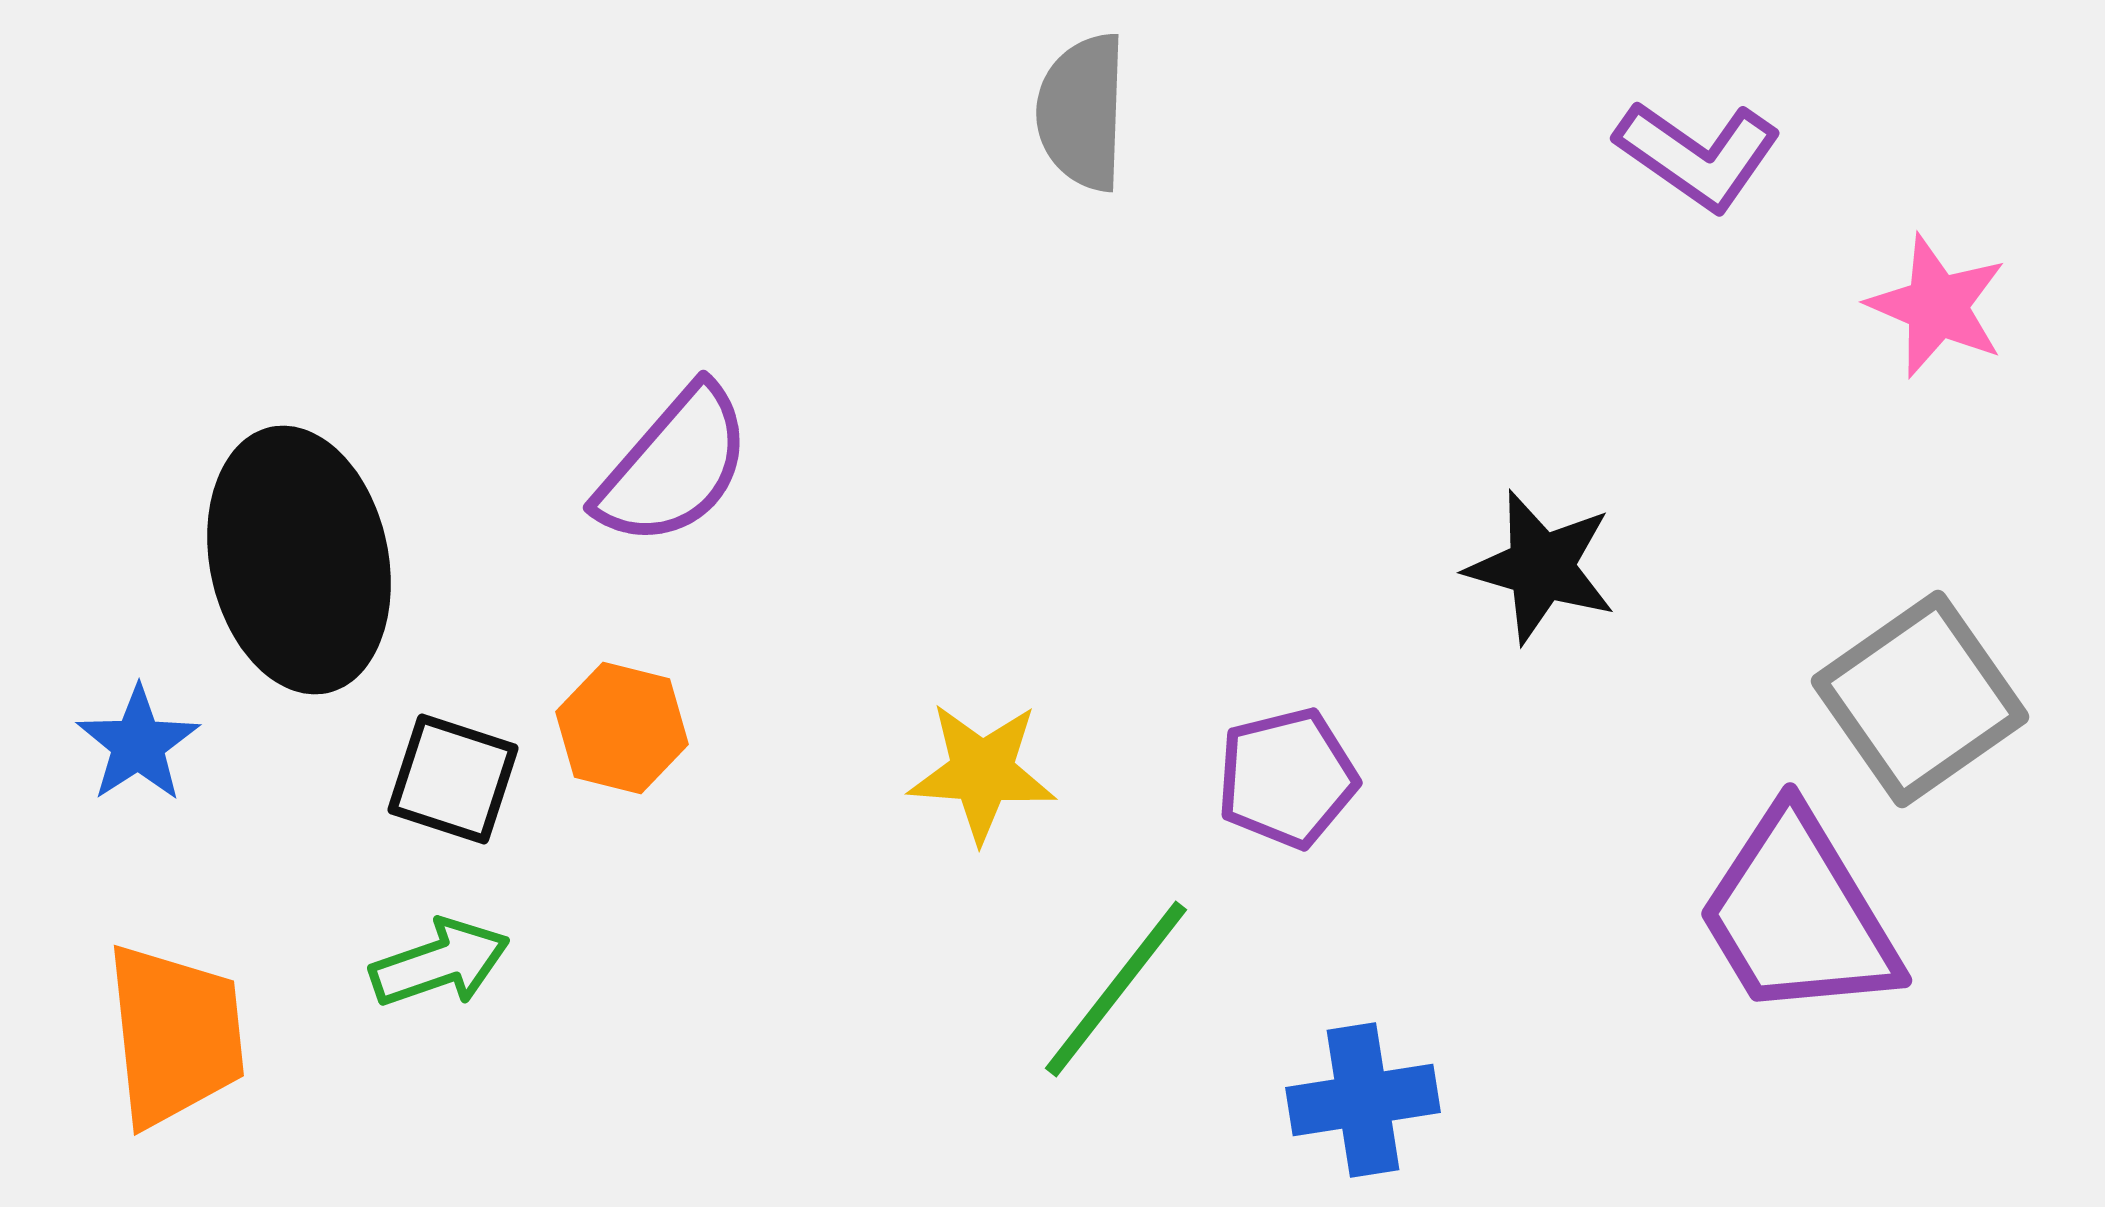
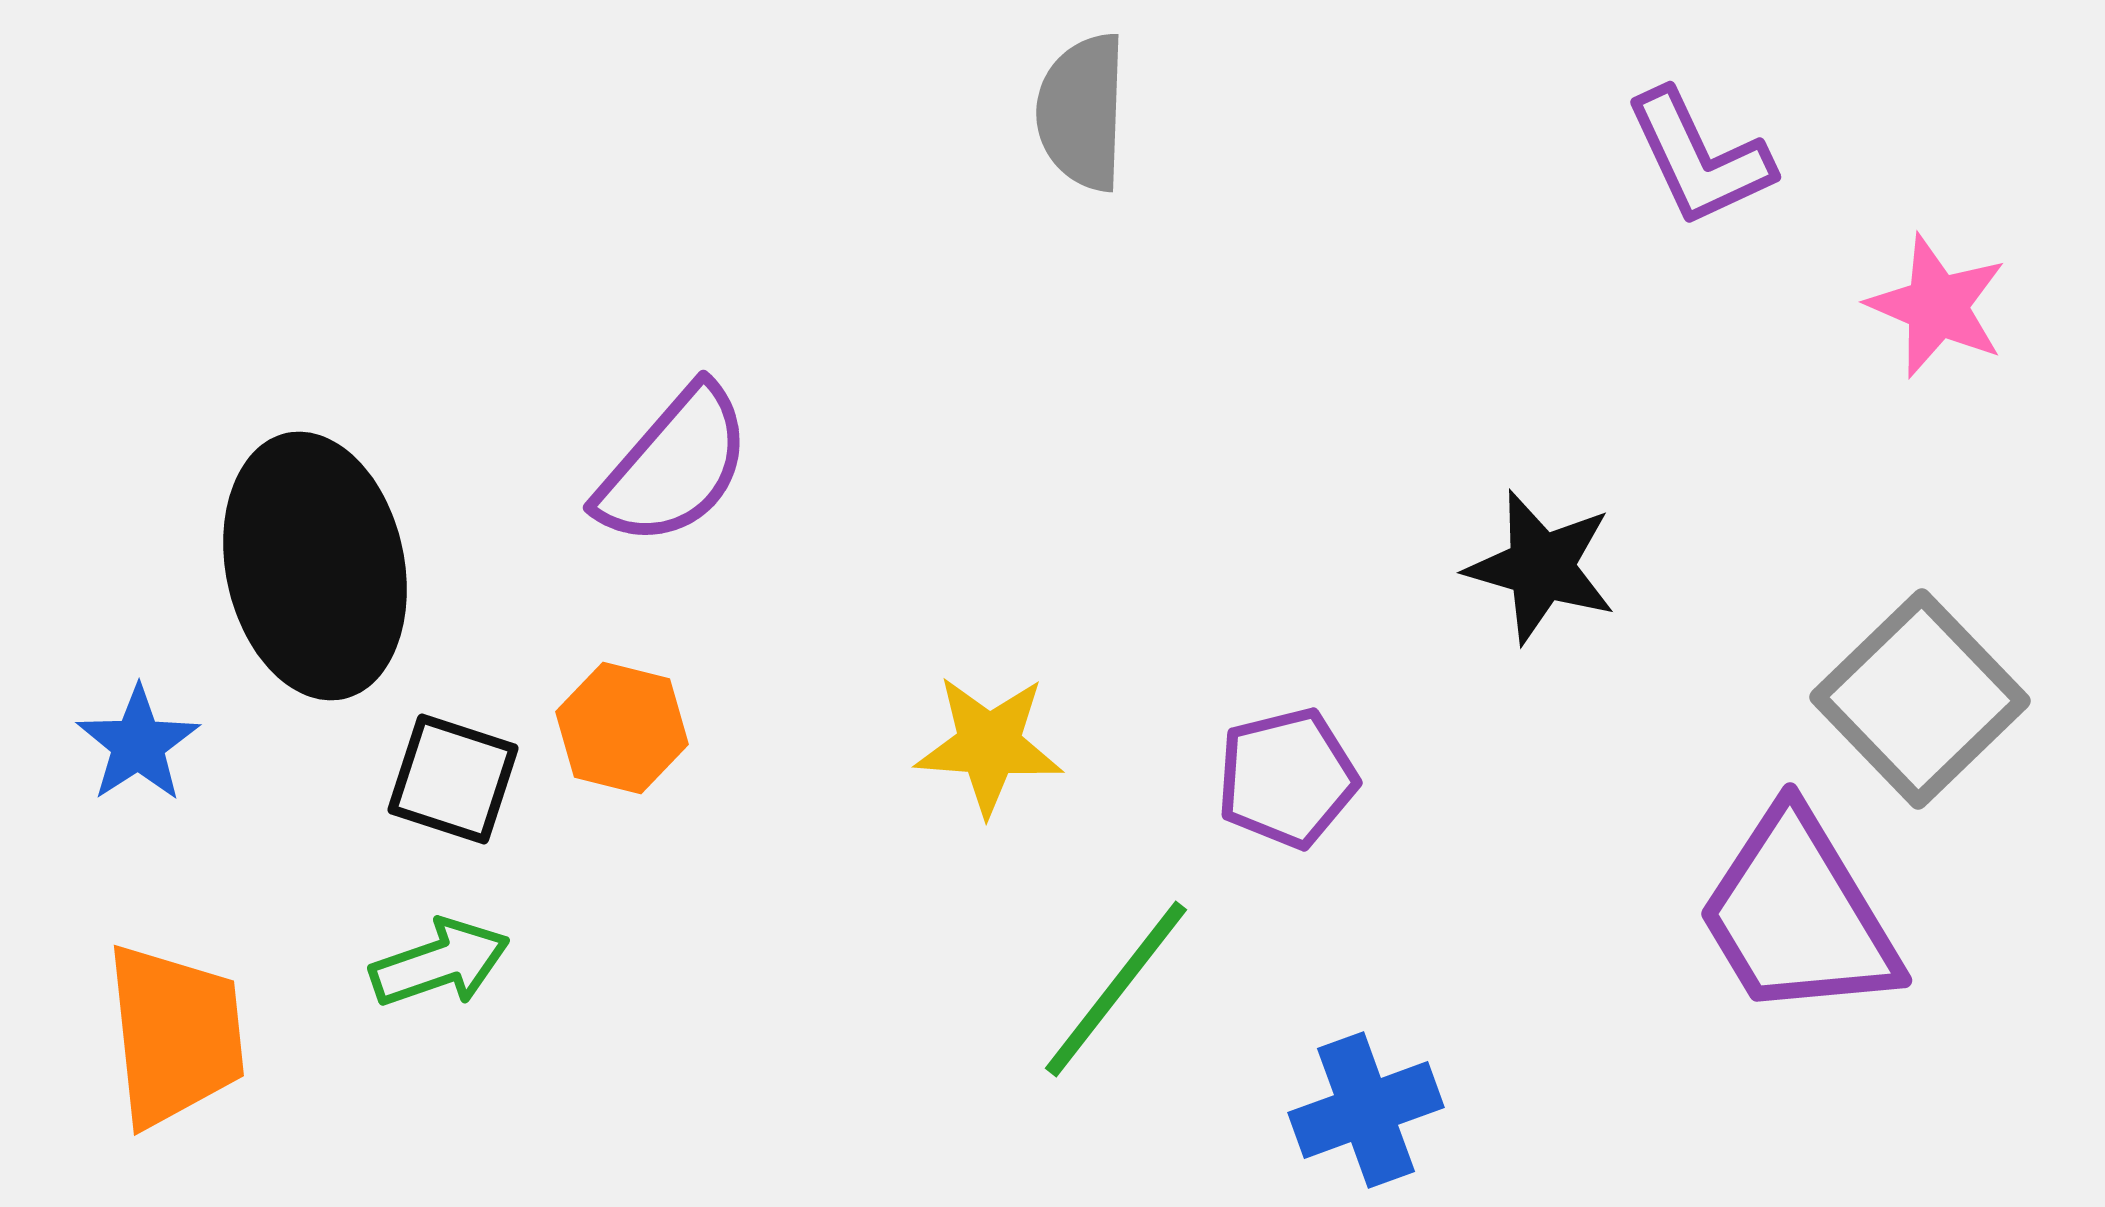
purple L-shape: moved 1 px right, 3 px down; rotated 30 degrees clockwise
black ellipse: moved 16 px right, 6 px down
gray square: rotated 9 degrees counterclockwise
yellow star: moved 7 px right, 27 px up
blue cross: moved 3 px right, 10 px down; rotated 11 degrees counterclockwise
